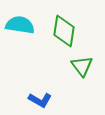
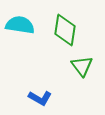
green diamond: moved 1 px right, 1 px up
blue L-shape: moved 2 px up
